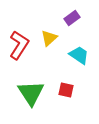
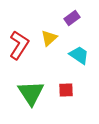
red square: rotated 14 degrees counterclockwise
